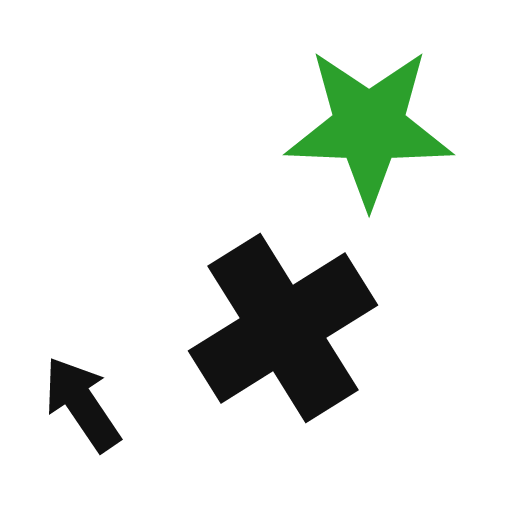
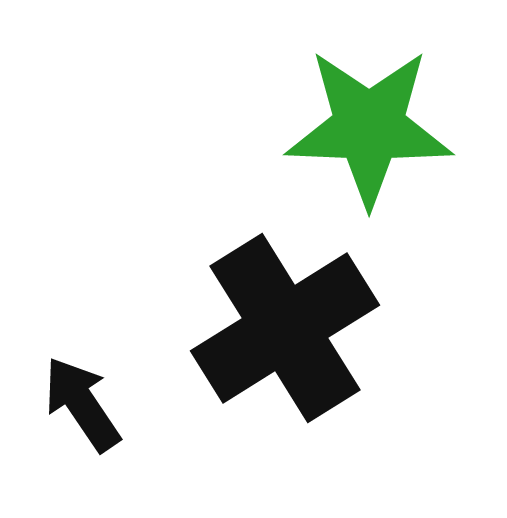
black cross: moved 2 px right
